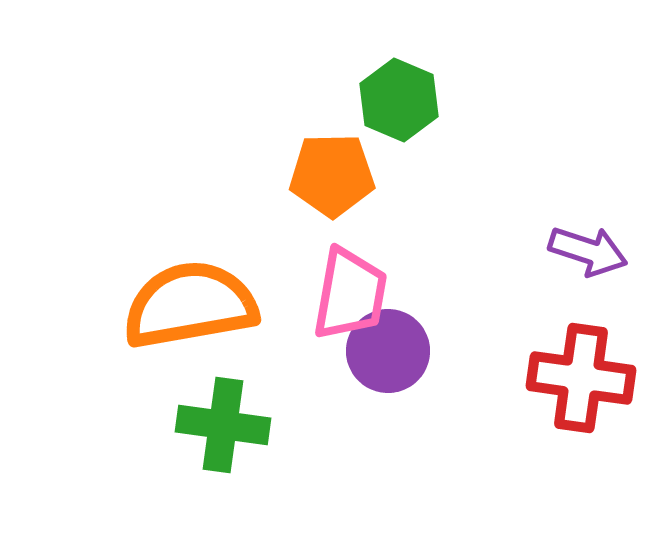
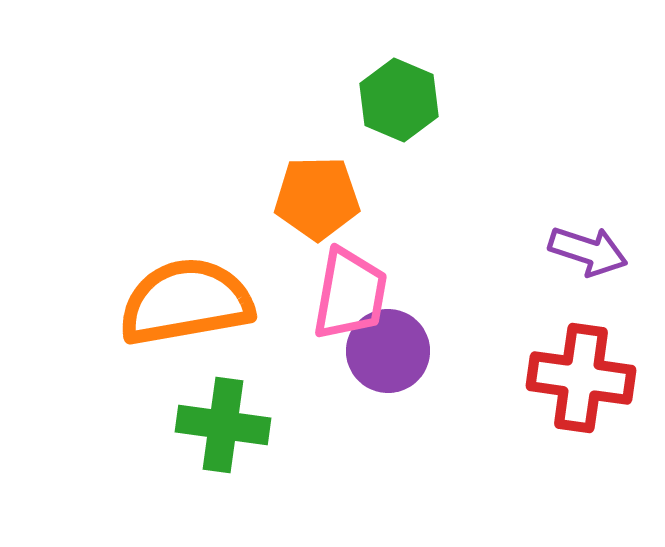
orange pentagon: moved 15 px left, 23 px down
orange semicircle: moved 4 px left, 3 px up
